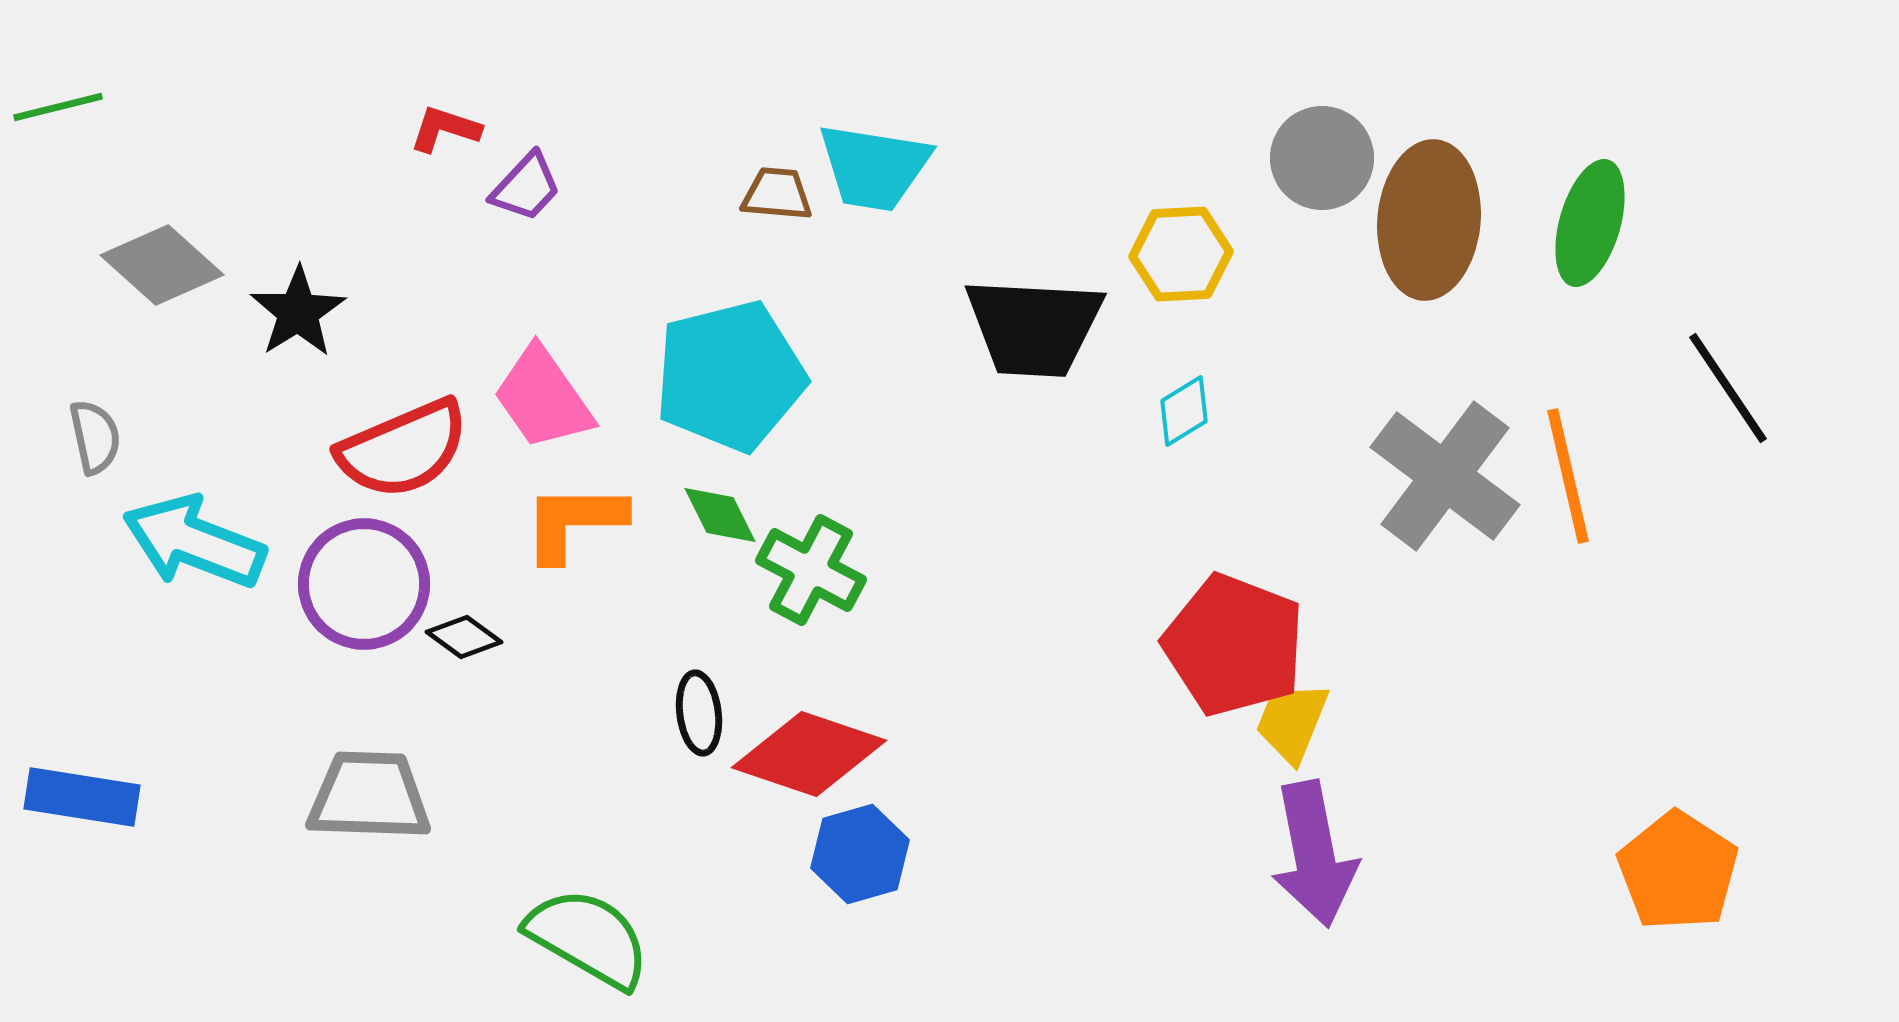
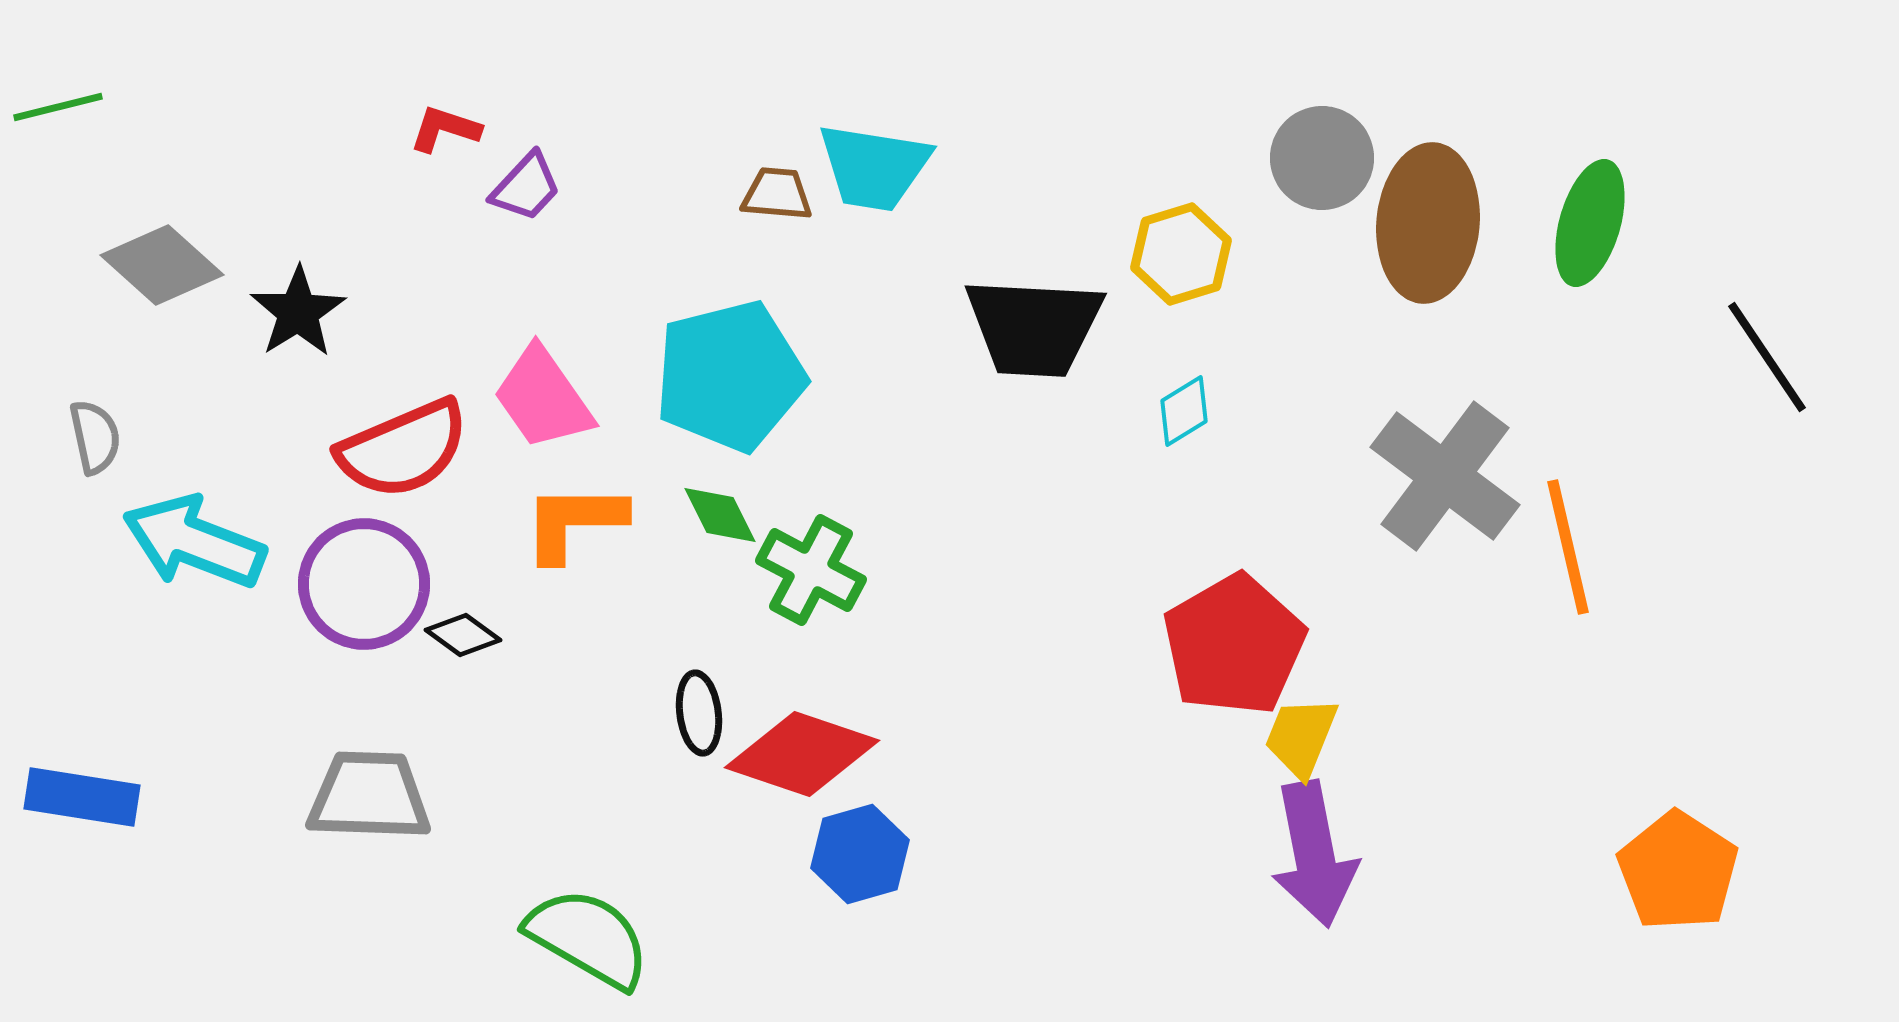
brown ellipse: moved 1 px left, 3 px down
yellow hexagon: rotated 14 degrees counterclockwise
black line: moved 39 px right, 31 px up
orange line: moved 71 px down
black diamond: moved 1 px left, 2 px up
red pentagon: rotated 21 degrees clockwise
yellow trapezoid: moved 9 px right, 15 px down
red diamond: moved 7 px left
